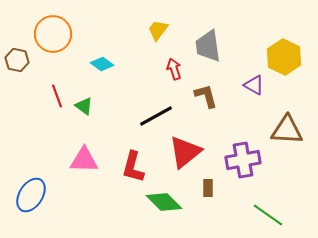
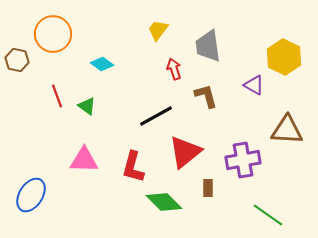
green triangle: moved 3 px right
